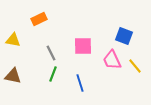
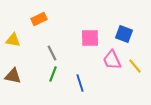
blue square: moved 2 px up
pink square: moved 7 px right, 8 px up
gray line: moved 1 px right
